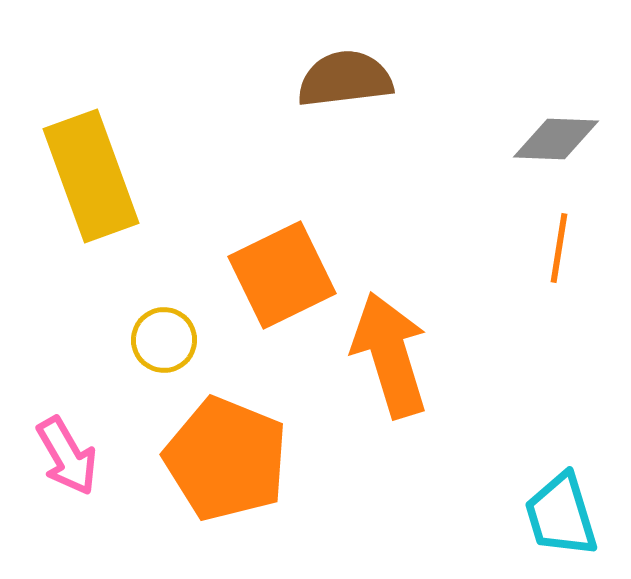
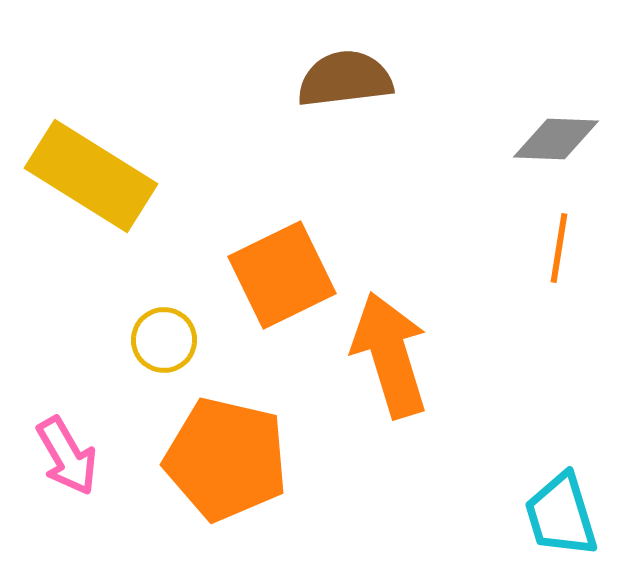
yellow rectangle: rotated 38 degrees counterclockwise
orange pentagon: rotated 9 degrees counterclockwise
